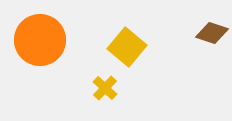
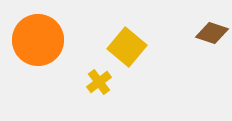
orange circle: moved 2 px left
yellow cross: moved 6 px left, 6 px up; rotated 10 degrees clockwise
